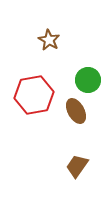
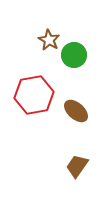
green circle: moved 14 px left, 25 px up
brown ellipse: rotated 20 degrees counterclockwise
